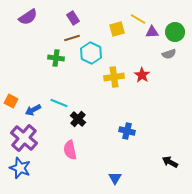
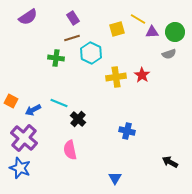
yellow cross: moved 2 px right
